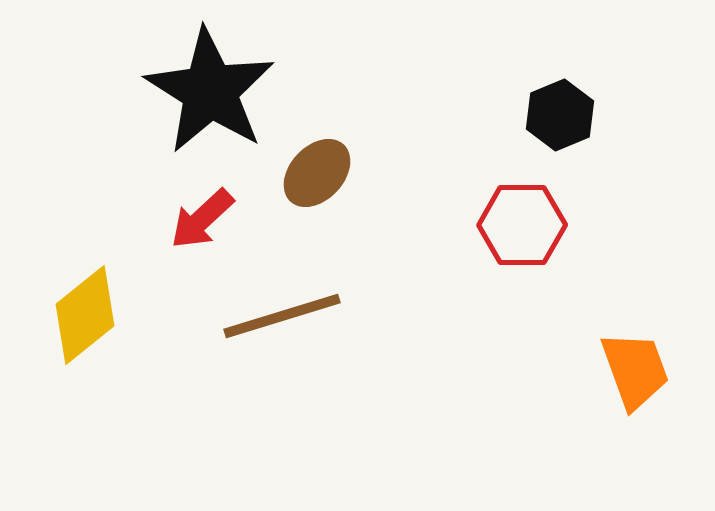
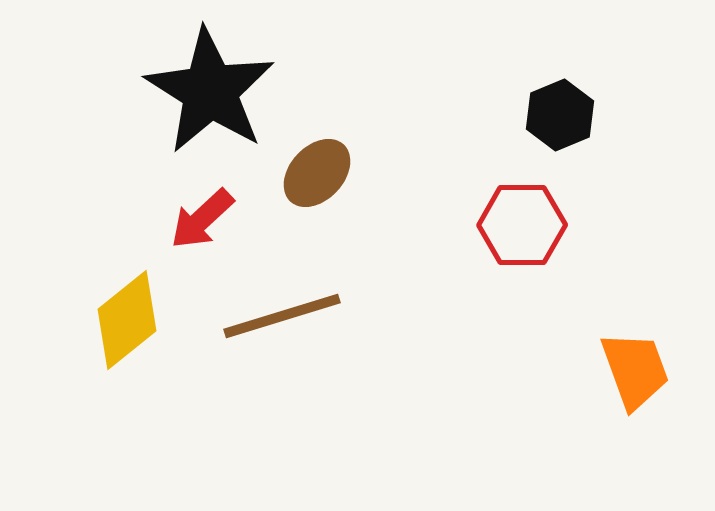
yellow diamond: moved 42 px right, 5 px down
